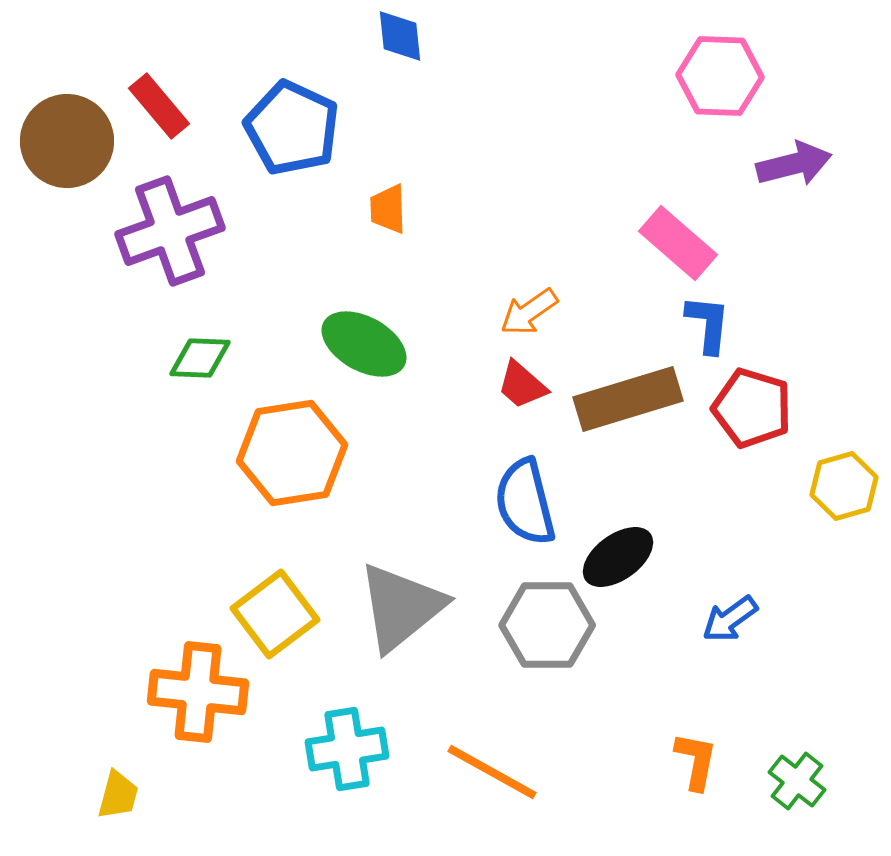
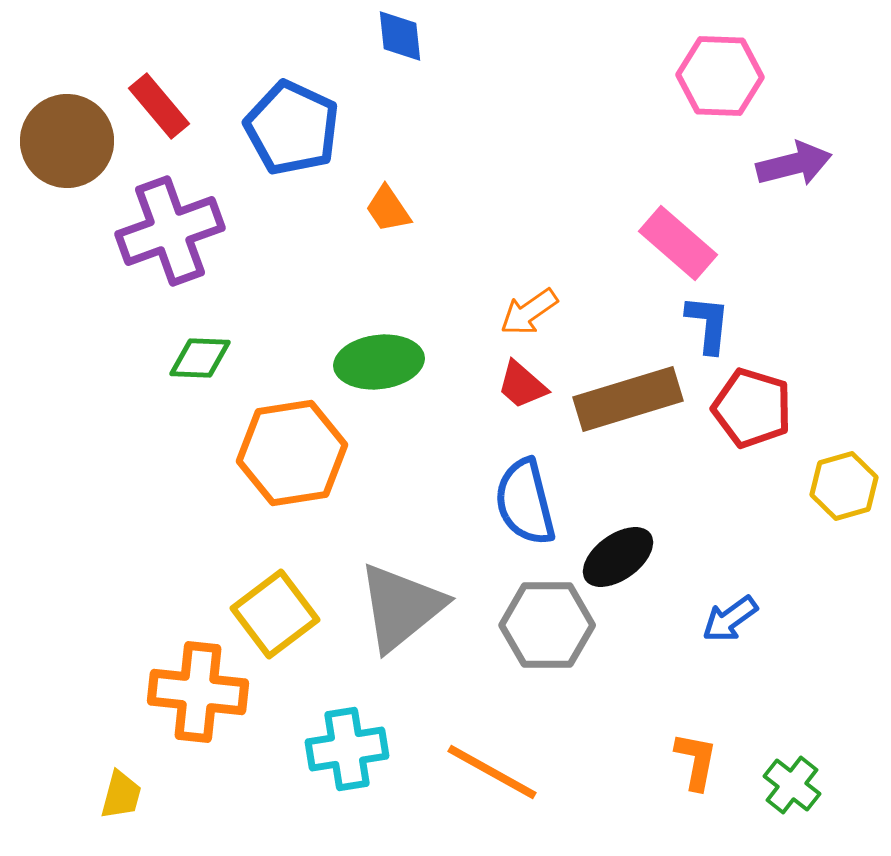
orange trapezoid: rotated 32 degrees counterclockwise
green ellipse: moved 15 px right, 18 px down; rotated 36 degrees counterclockwise
green cross: moved 5 px left, 4 px down
yellow trapezoid: moved 3 px right
